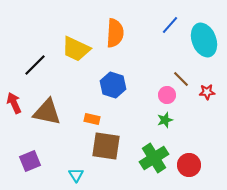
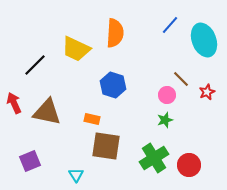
red star: rotated 21 degrees counterclockwise
